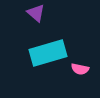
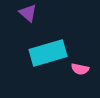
purple triangle: moved 8 px left
